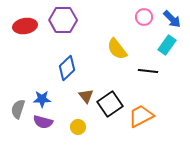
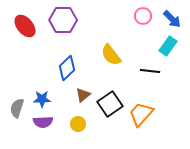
pink circle: moved 1 px left, 1 px up
red ellipse: rotated 60 degrees clockwise
cyan rectangle: moved 1 px right, 1 px down
yellow semicircle: moved 6 px left, 6 px down
black line: moved 2 px right
brown triangle: moved 3 px left, 1 px up; rotated 28 degrees clockwise
gray semicircle: moved 1 px left, 1 px up
orange trapezoid: moved 2 px up; rotated 20 degrees counterclockwise
purple semicircle: rotated 18 degrees counterclockwise
yellow circle: moved 3 px up
